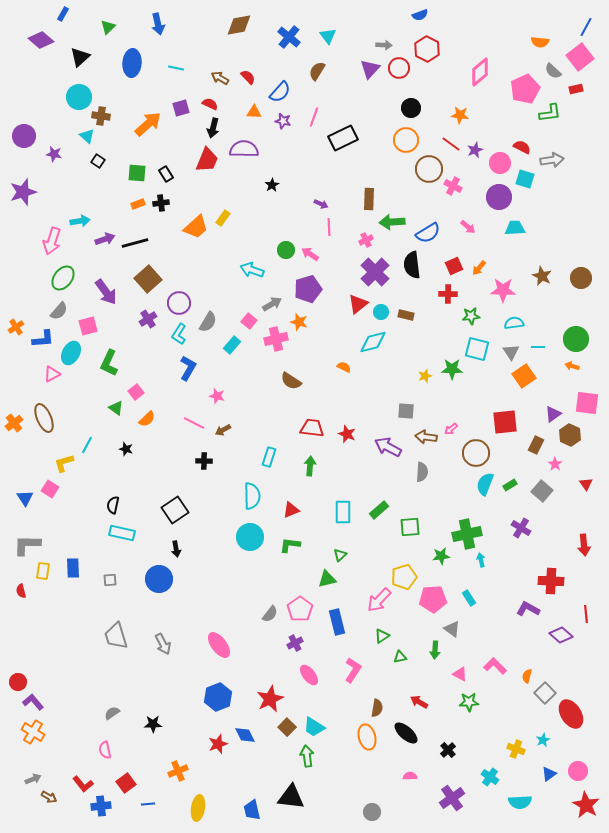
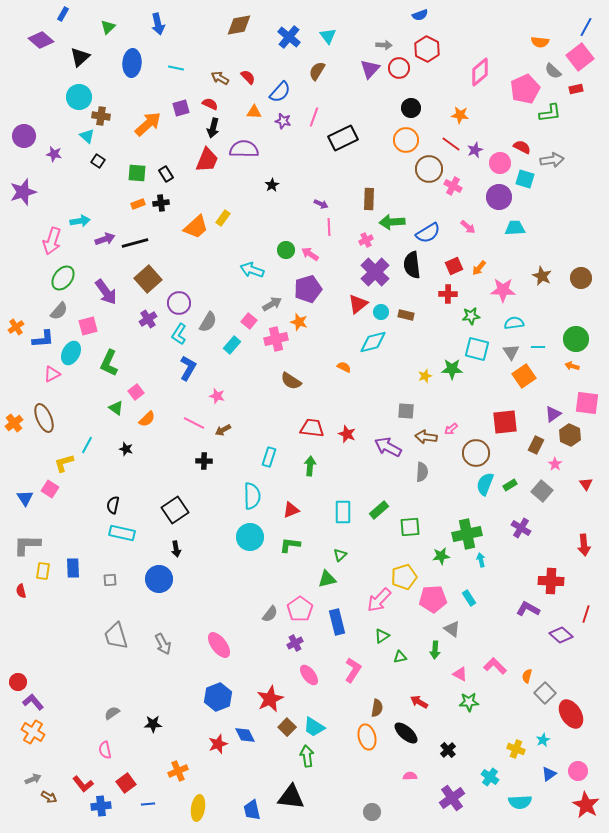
red line at (586, 614): rotated 24 degrees clockwise
